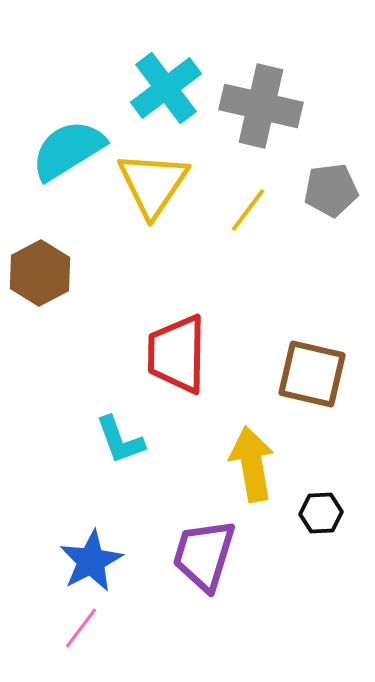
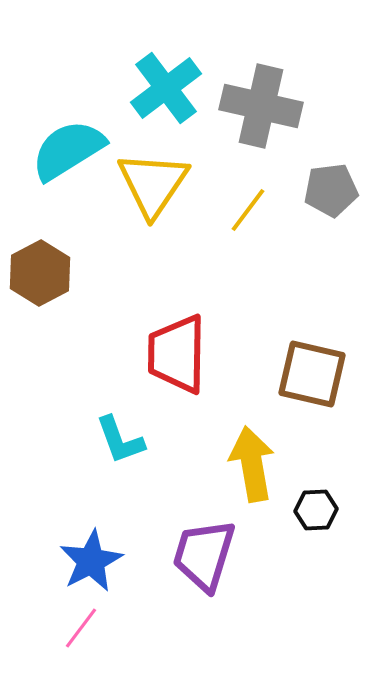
black hexagon: moved 5 px left, 3 px up
